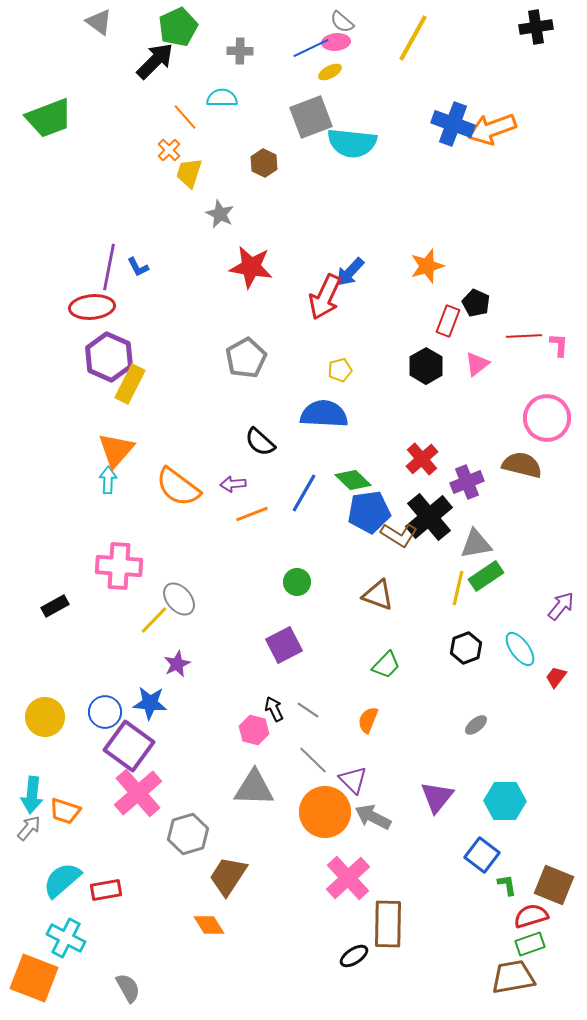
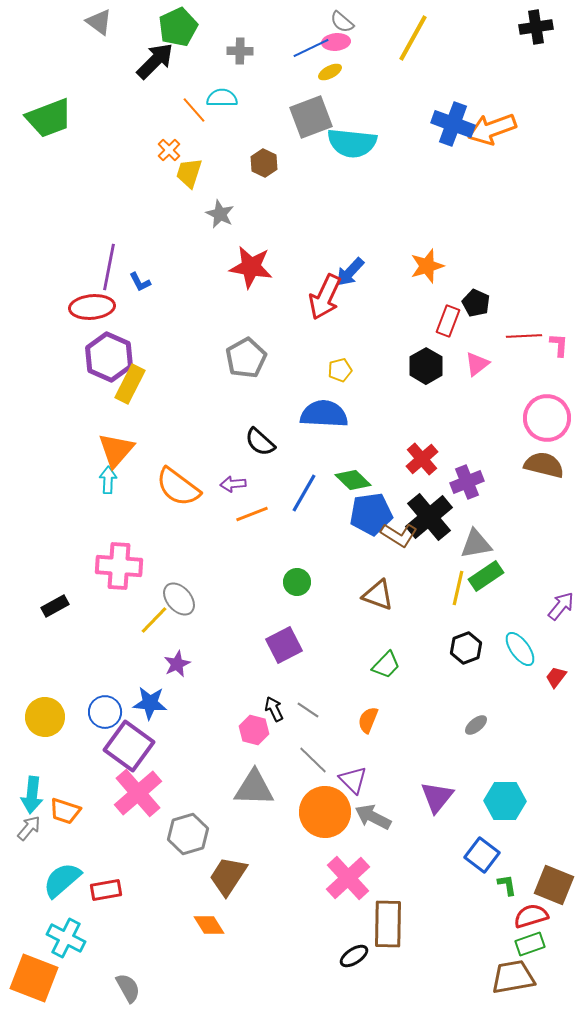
orange line at (185, 117): moved 9 px right, 7 px up
blue L-shape at (138, 267): moved 2 px right, 15 px down
brown semicircle at (522, 465): moved 22 px right
blue pentagon at (369, 512): moved 2 px right, 2 px down
